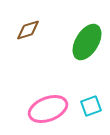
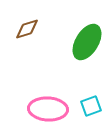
brown diamond: moved 1 px left, 1 px up
pink ellipse: rotated 24 degrees clockwise
